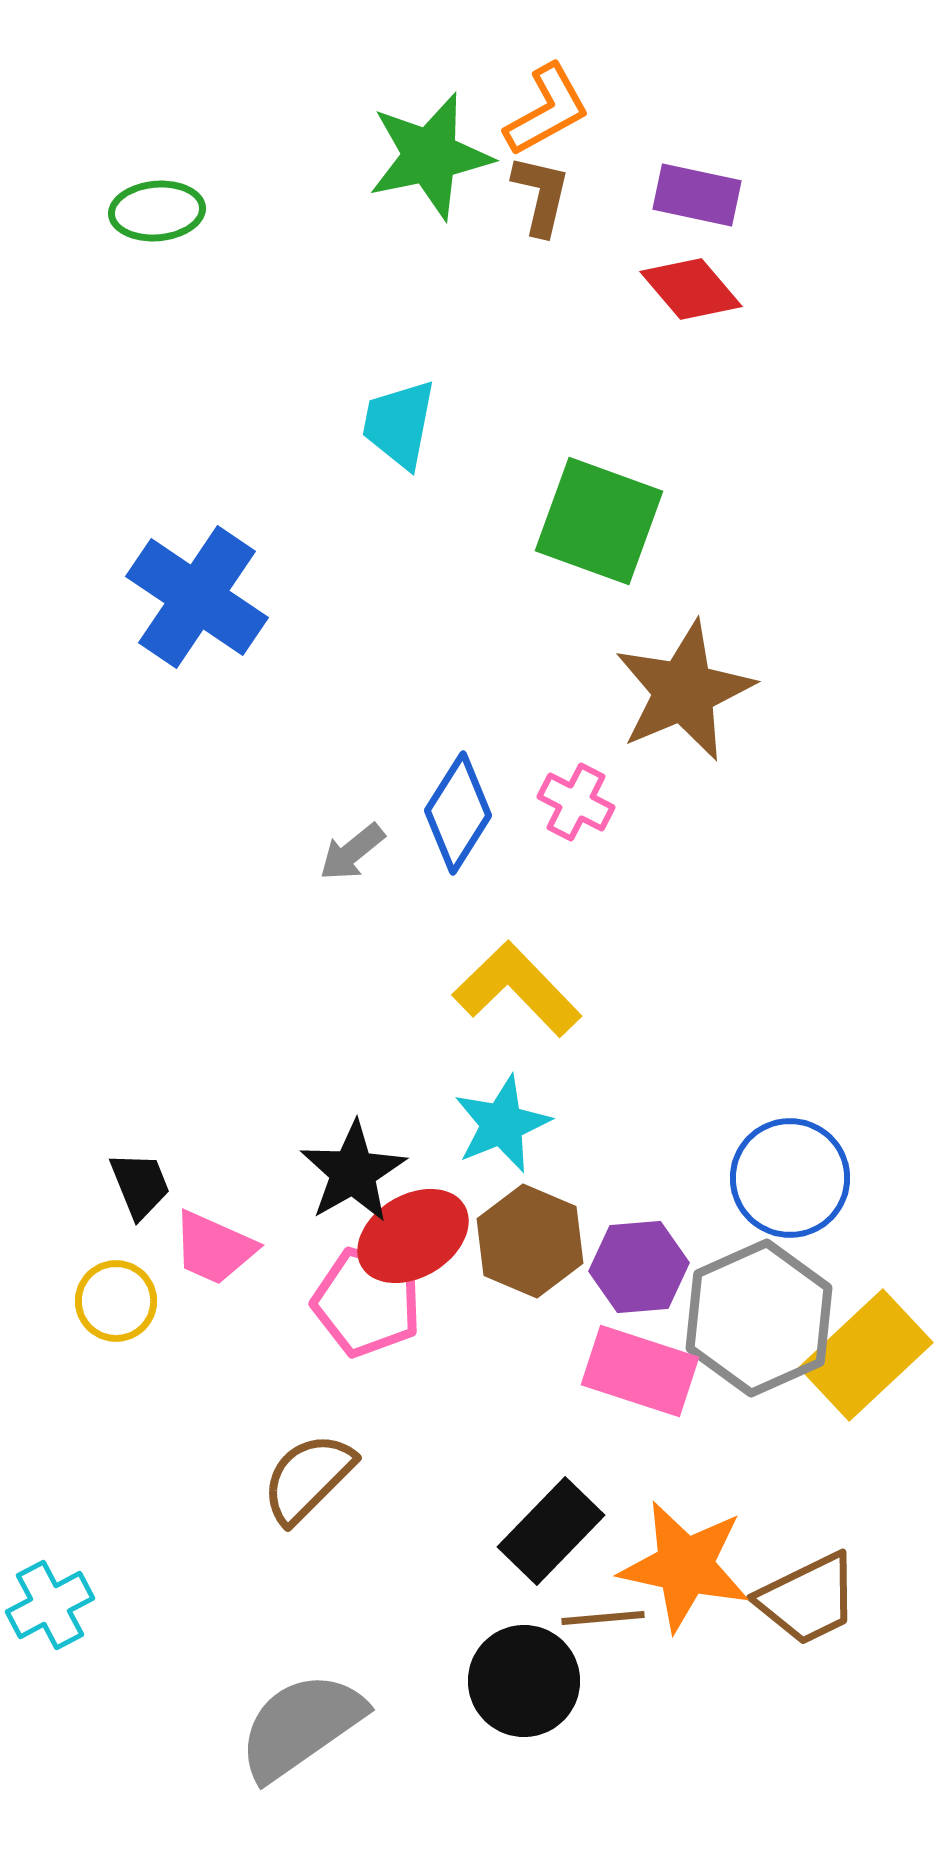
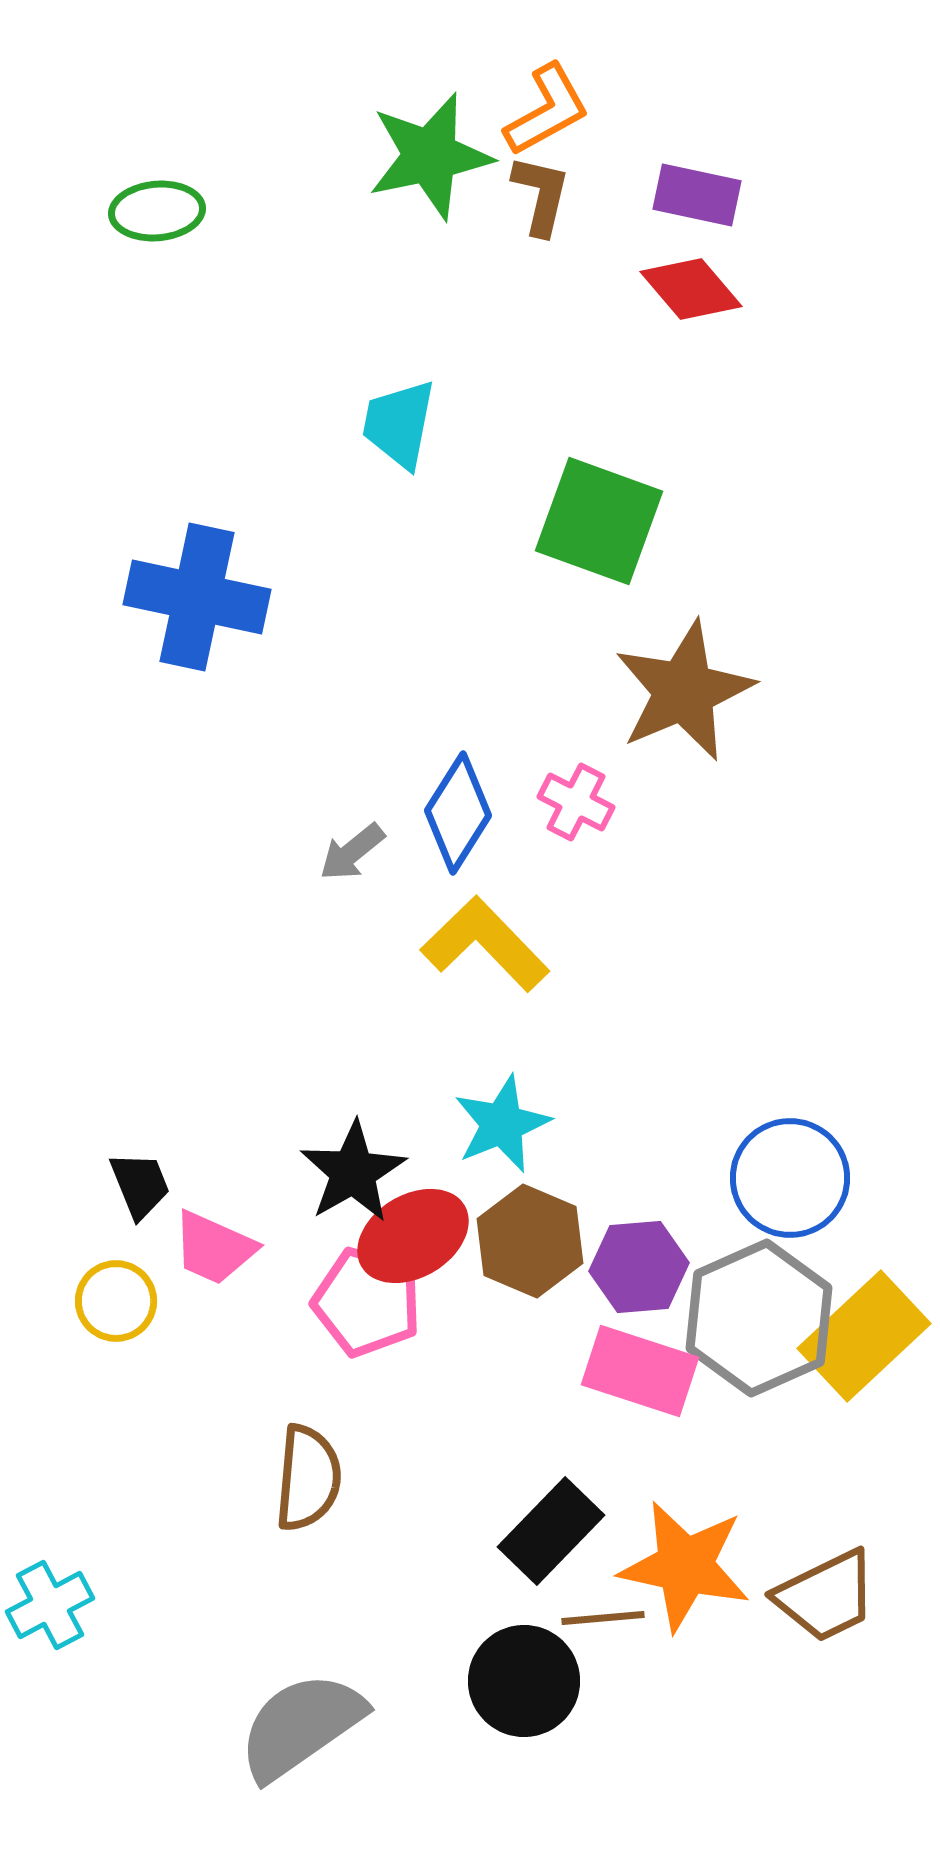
blue cross: rotated 22 degrees counterclockwise
yellow L-shape: moved 32 px left, 45 px up
yellow rectangle: moved 2 px left, 19 px up
brown semicircle: rotated 140 degrees clockwise
brown trapezoid: moved 18 px right, 3 px up
